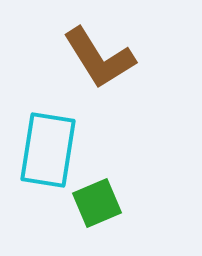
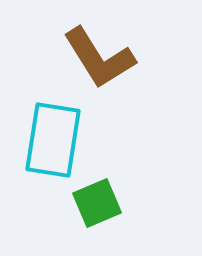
cyan rectangle: moved 5 px right, 10 px up
